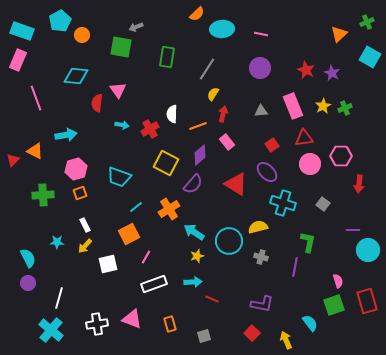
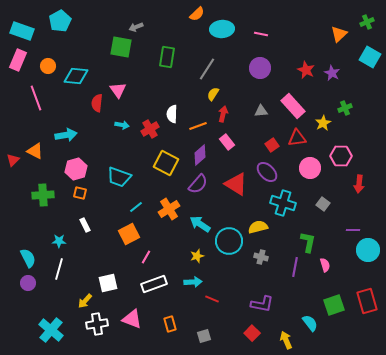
orange circle at (82, 35): moved 34 px left, 31 px down
pink rectangle at (293, 106): rotated 20 degrees counterclockwise
yellow star at (323, 106): moved 17 px down
red triangle at (304, 138): moved 7 px left
pink circle at (310, 164): moved 4 px down
purple semicircle at (193, 184): moved 5 px right
orange square at (80, 193): rotated 32 degrees clockwise
cyan arrow at (194, 232): moved 6 px right, 8 px up
cyan star at (57, 242): moved 2 px right, 1 px up
yellow arrow at (85, 246): moved 55 px down
white square at (108, 264): moved 19 px down
pink semicircle at (338, 281): moved 13 px left, 16 px up
white line at (59, 298): moved 29 px up
